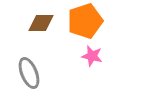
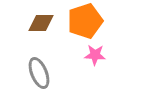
pink star: moved 3 px right, 1 px up; rotated 10 degrees counterclockwise
gray ellipse: moved 10 px right
